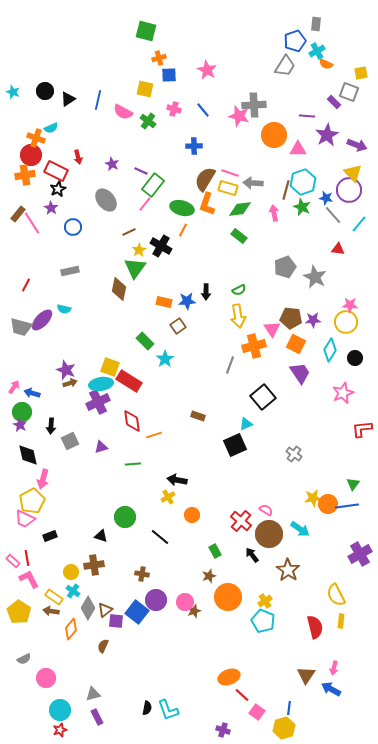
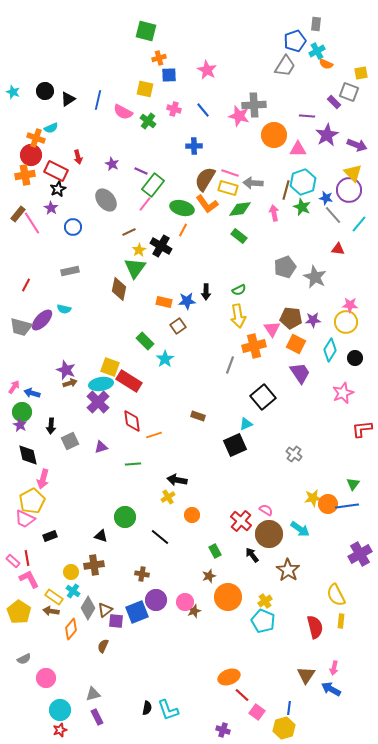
orange L-shape at (207, 204): rotated 55 degrees counterclockwise
purple cross at (98, 402): rotated 20 degrees counterclockwise
blue square at (137, 612): rotated 30 degrees clockwise
